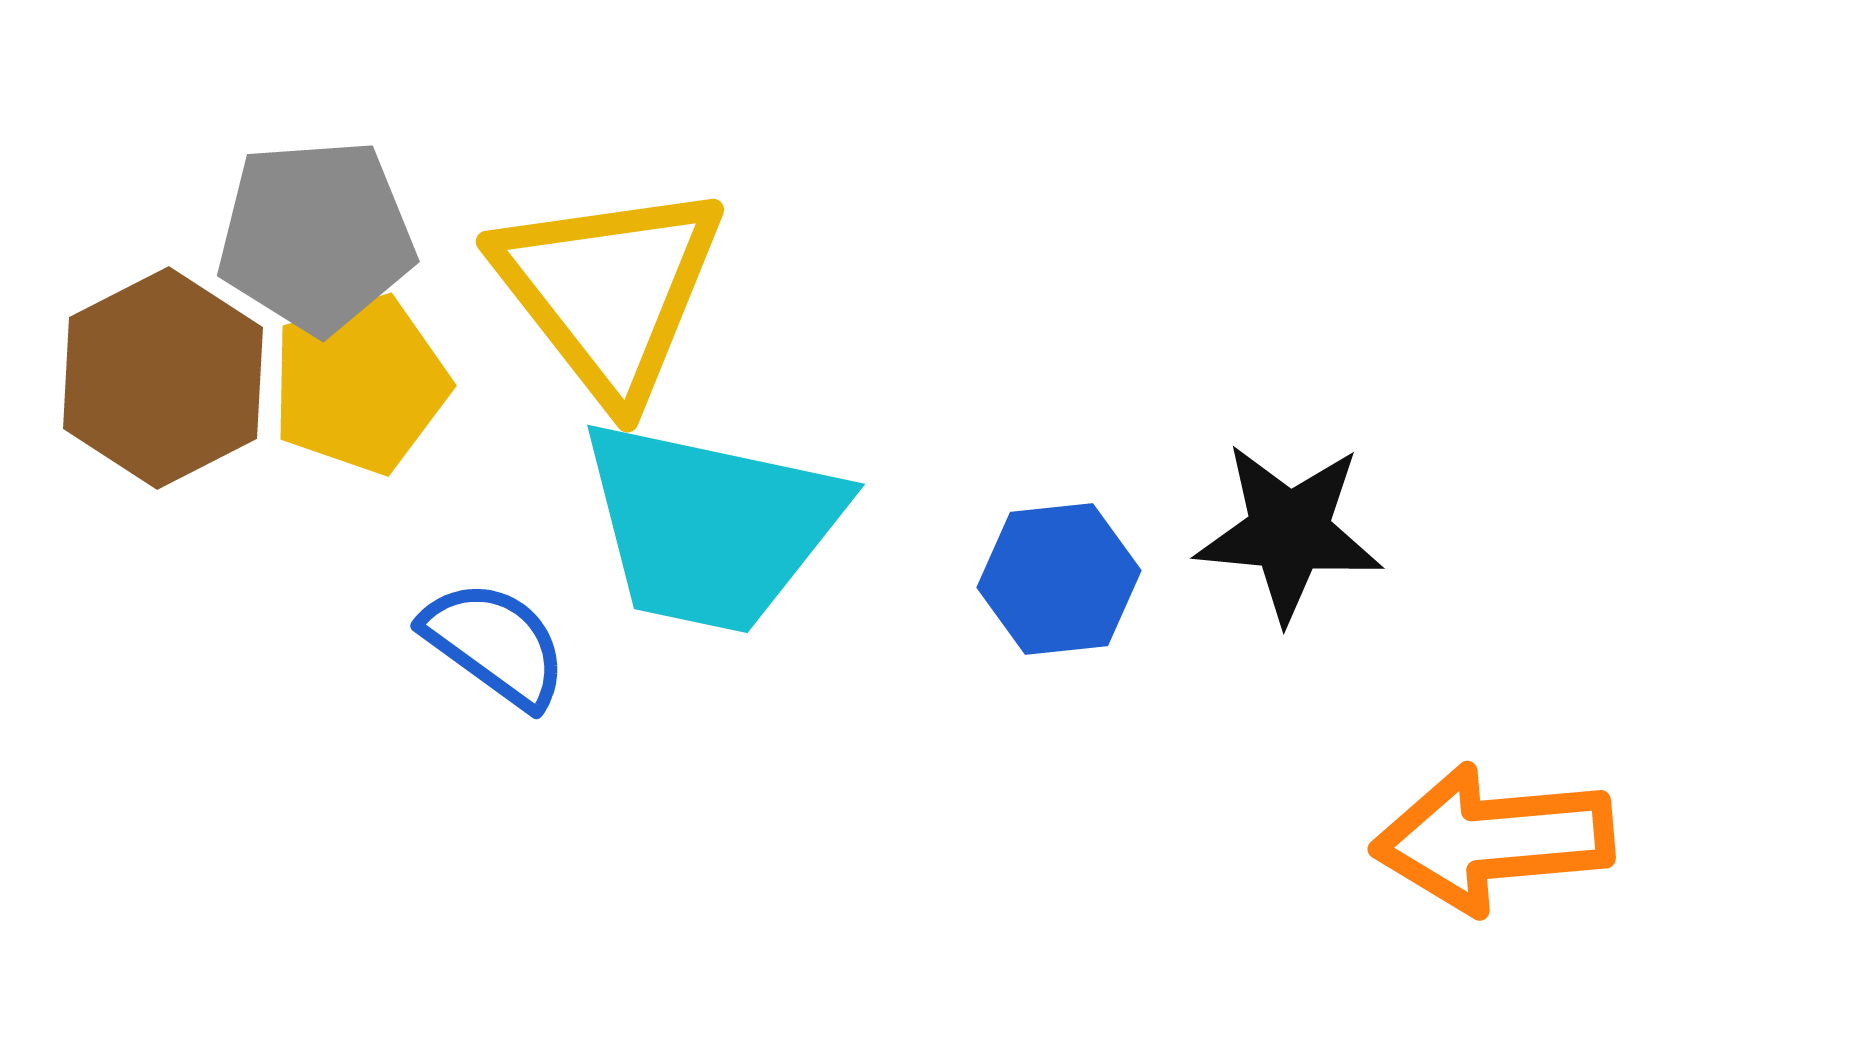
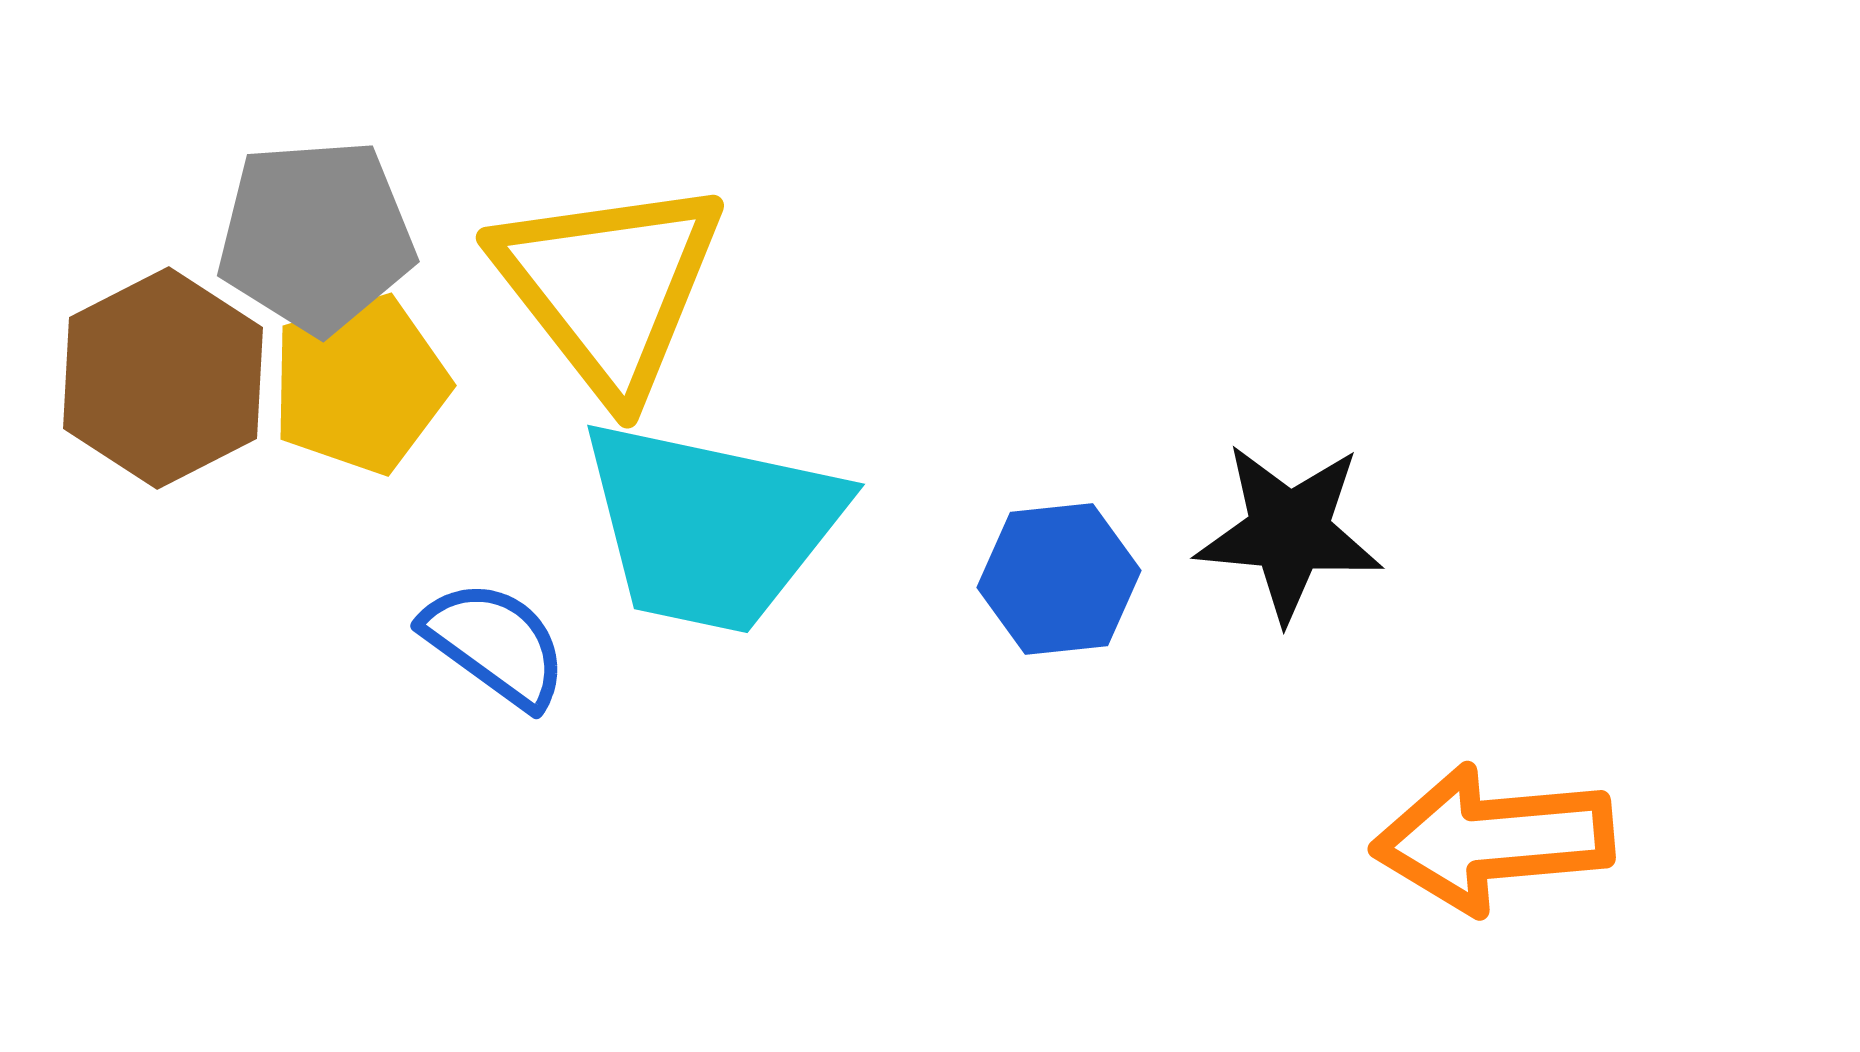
yellow triangle: moved 4 px up
